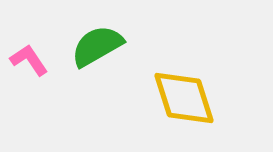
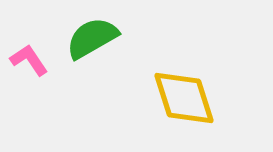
green semicircle: moved 5 px left, 8 px up
